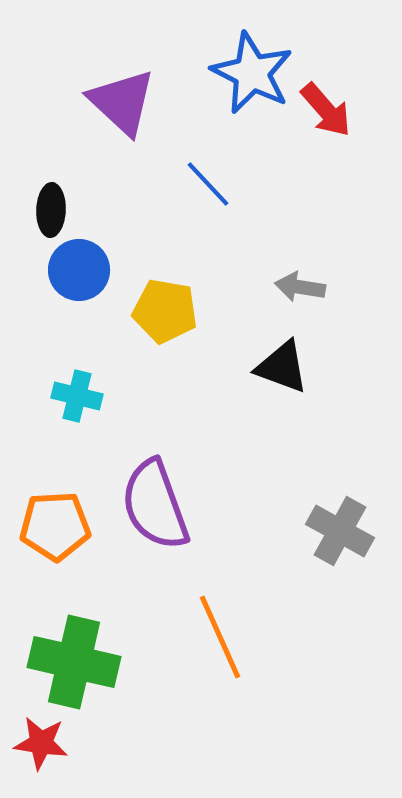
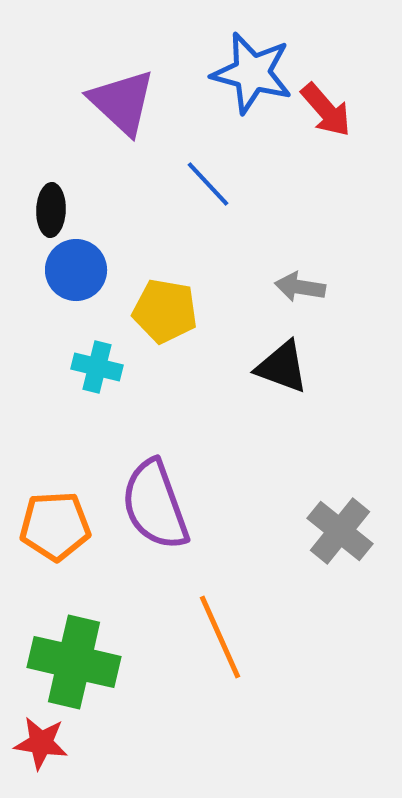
blue star: rotated 12 degrees counterclockwise
blue circle: moved 3 px left
cyan cross: moved 20 px right, 29 px up
gray cross: rotated 10 degrees clockwise
